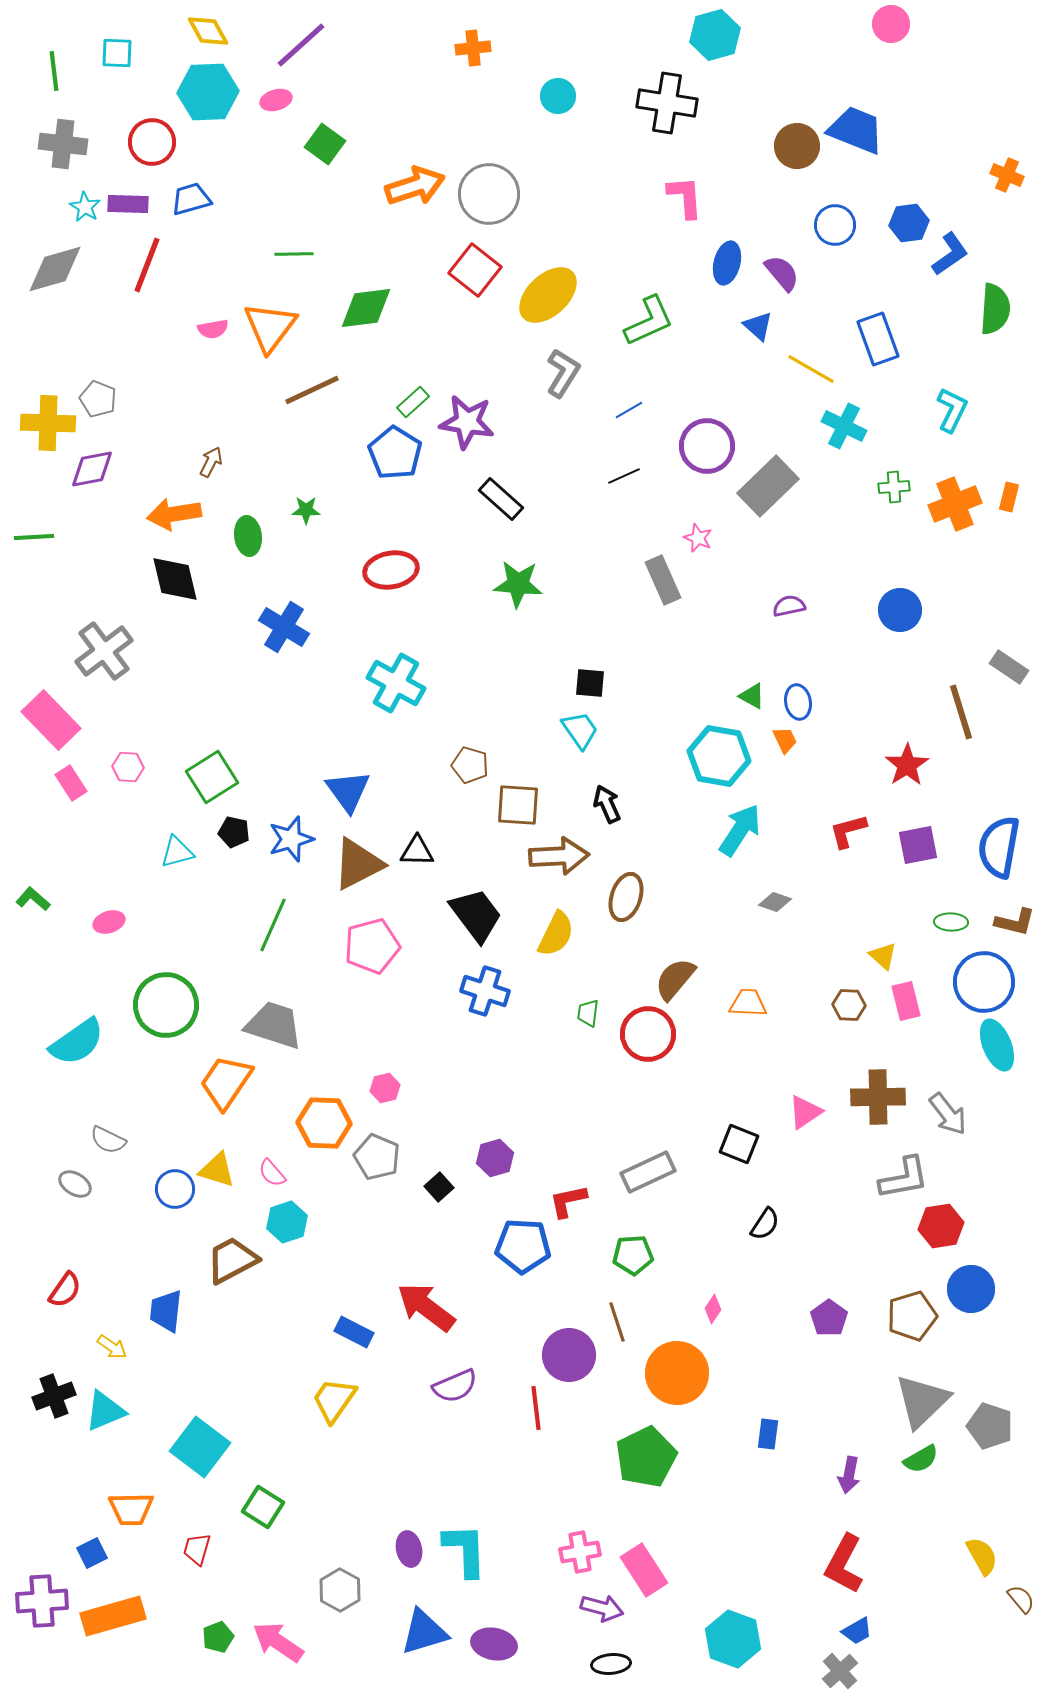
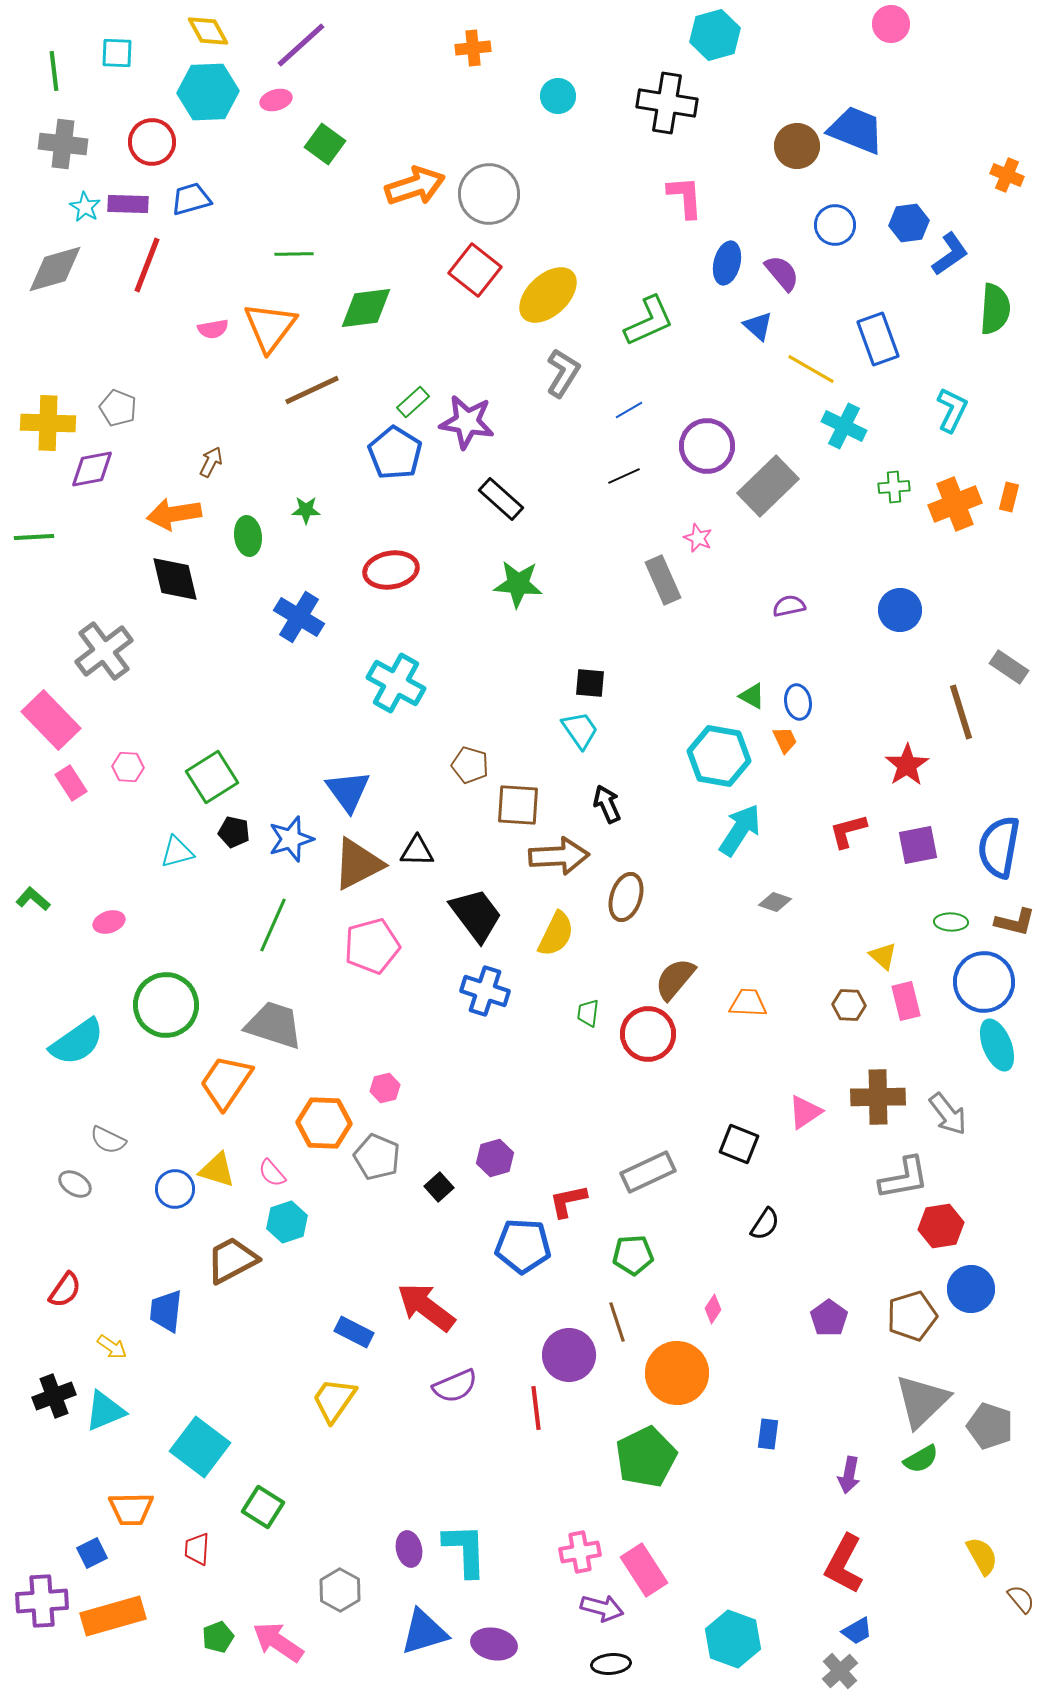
gray pentagon at (98, 399): moved 20 px right, 9 px down
blue cross at (284, 627): moved 15 px right, 10 px up
red trapezoid at (197, 1549): rotated 12 degrees counterclockwise
